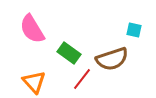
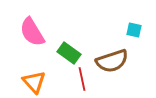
pink semicircle: moved 3 px down
brown semicircle: moved 2 px down
red line: rotated 50 degrees counterclockwise
